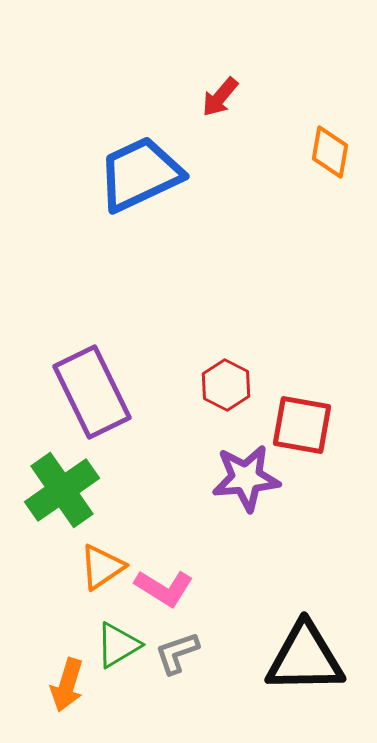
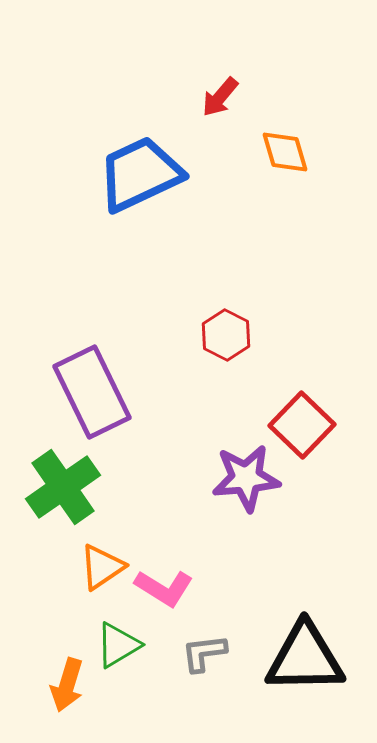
orange diamond: moved 45 px left; rotated 26 degrees counterclockwise
red hexagon: moved 50 px up
red square: rotated 34 degrees clockwise
green cross: moved 1 px right, 3 px up
gray L-shape: moved 27 px right; rotated 12 degrees clockwise
